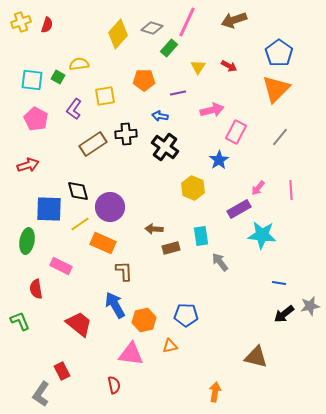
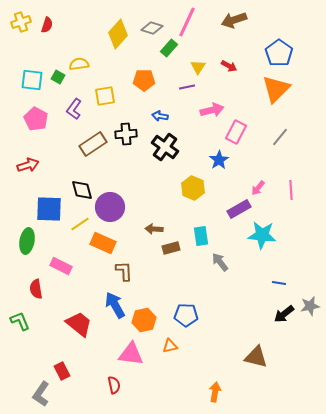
purple line at (178, 93): moved 9 px right, 6 px up
black diamond at (78, 191): moved 4 px right, 1 px up
